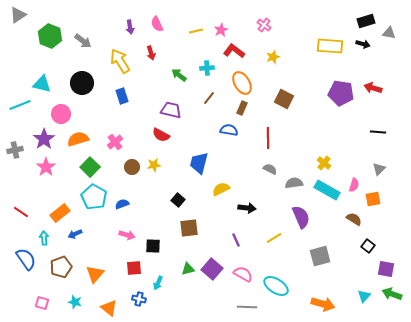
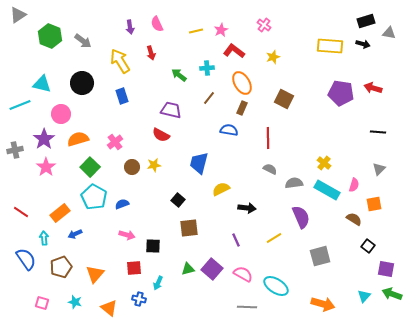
orange square at (373, 199): moved 1 px right, 5 px down
